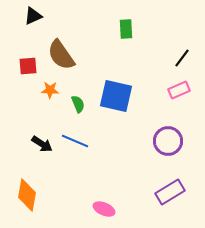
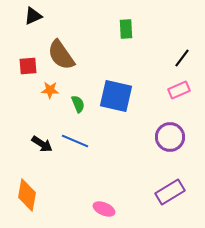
purple circle: moved 2 px right, 4 px up
